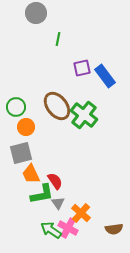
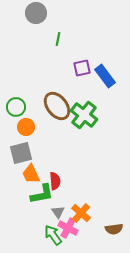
red semicircle: rotated 30 degrees clockwise
gray triangle: moved 9 px down
green arrow: moved 2 px right, 5 px down; rotated 20 degrees clockwise
